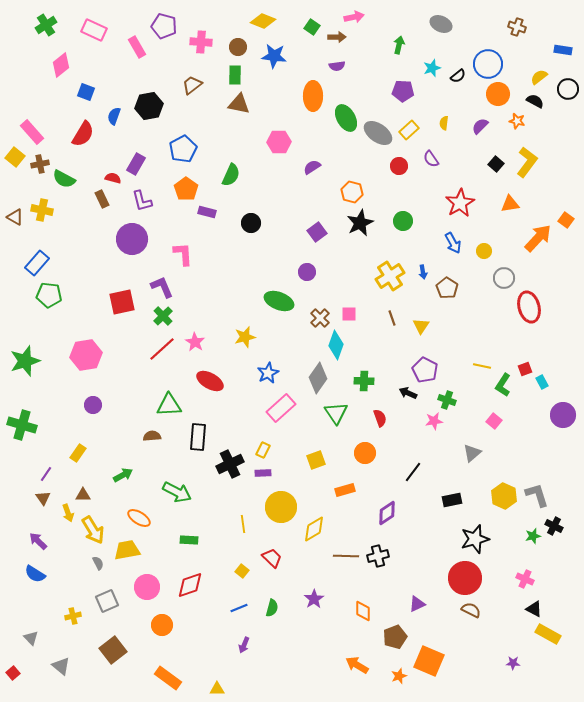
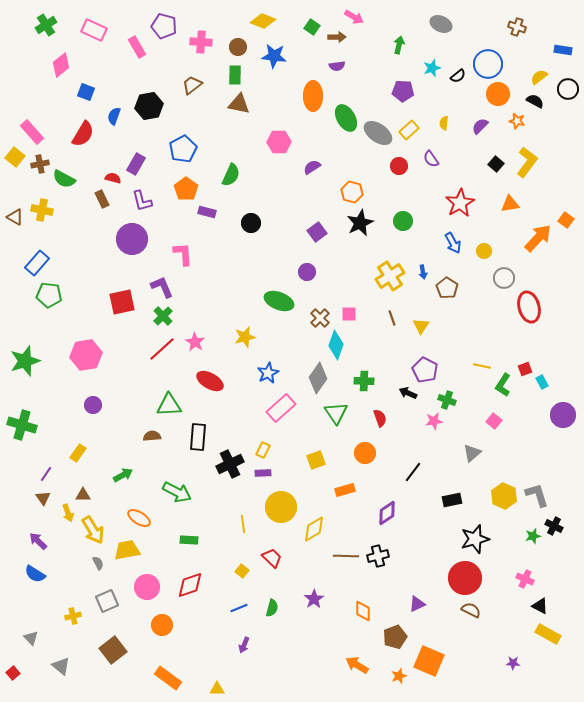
pink arrow at (354, 17): rotated 42 degrees clockwise
black triangle at (534, 609): moved 6 px right, 3 px up
